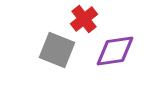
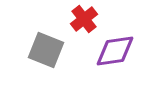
gray square: moved 11 px left
